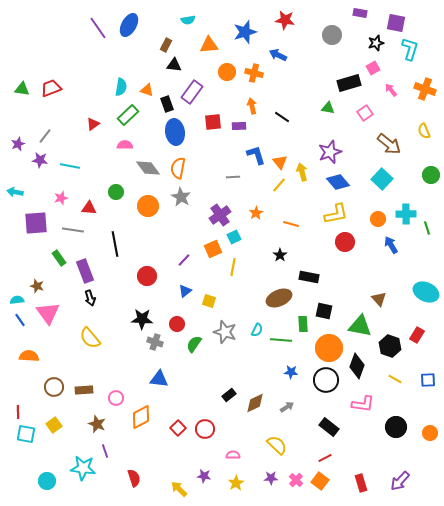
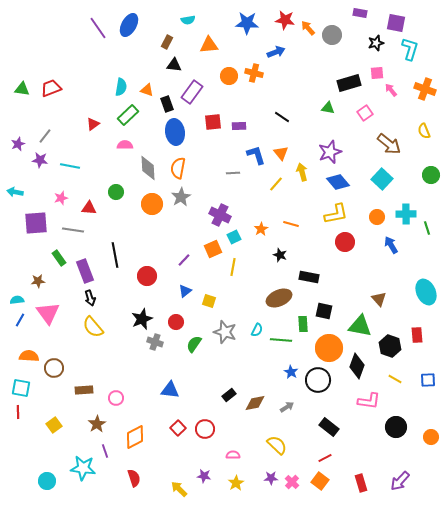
blue star at (245, 32): moved 2 px right, 9 px up; rotated 20 degrees clockwise
brown rectangle at (166, 45): moved 1 px right, 3 px up
blue arrow at (278, 55): moved 2 px left, 3 px up; rotated 132 degrees clockwise
pink square at (373, 68): moved 4 px right, 5 px down; rotated 24 degrees clockwise
orange circle at (227, 72): moved 2 px right, 4 px down
orange arrow at (252, 106): moved 56 px right, 78 px up; rotated 28 degrees counterclockwise
orange triangle at (280, 162): moved 1 px right, 9 px up
gray diamond at (148, 168): rotated 35 degrees clockwise
gray line at (233, 177): moved 4 px up
yellow line at (279, 185): moved 3 px left, 1 px up
gray star at (181, 197): rotated 12 degrees clockwise
orange circle at (148, 206): moved 4 px right, 2 px up
orange star at (256, 213): moved 5 px right, 16 px down
purple cross at (220, 215): rotated 30 degrees counterclockwise
orange circle at (378, 219): moved 1 px left, 2 px up
black line at (115, 244): moved 11 px down
black star at (280, 255): rotated 16 degrees counterclockwise
brown star at (37, 286): moved 1 px right, 5 px up; rotated 24 degrees counterclockwise
cyan ellipse at (426, 292): rotated 40 degrees clockwise
black star at (142, 319): rotated 25 degrees counterclockwise
blue line at (20, 320): rotated 64 degrees clockwise
red circle at (177, 324): moved 1 px left, 2 px up
red rectangle at (417, 335): rotated 35 degrees counterclockwise
yellow semicircle at (90, 338): moved 3 px right, 11 px up
blue star at (291, 372): rotated 24 degrees clockwise
blue triangle at (159, 379): moved 11 px right, 11 px down
black circle at (326, 380): moved 8 px left
brown circle at (54, 387): moved 19 px up
brown diamond at (255, 403): rotated 15 degrees clockwise
pink L-shape at (363, 404): moved 6 px right, 3 px up
orange diamond at (141, 417): moved 6 px left, 20 px down
brown star at (97, 424): rotated 18 degrees clockwise
orange circle at (430, 433): moved 1 px right, 4 px down
cyan square at (26, 434): moved 5 px left, 46 px up
pink cross at (296, 480): moved 4 px left, 2 px down
